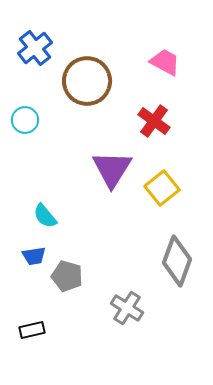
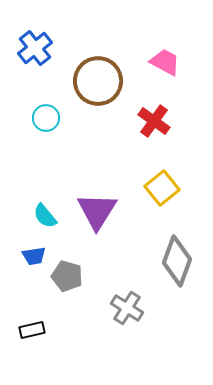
brown circle: moved 11 px right
cyan circle: moved 21 px right, 2 px up
purple triangle: moved 15 px left, 42 px down
